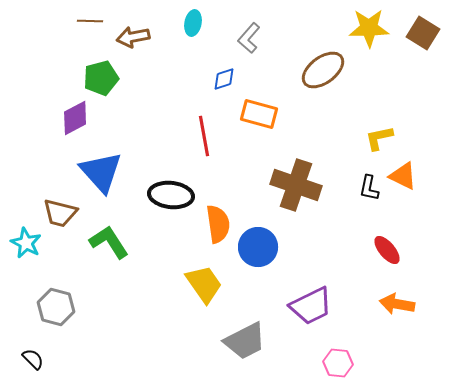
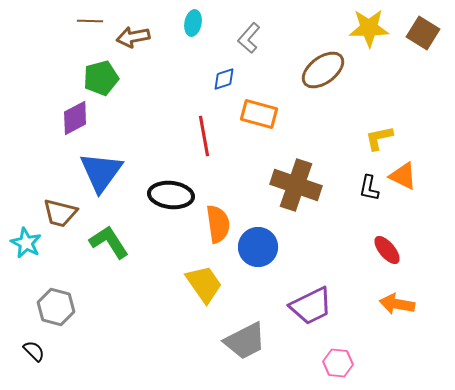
blue triangle: rotated 18 degrees clockwise
black semicircle: moved 1 px right, 8 px up
